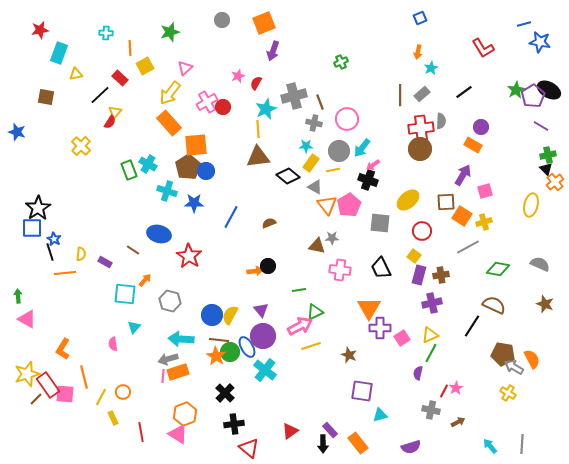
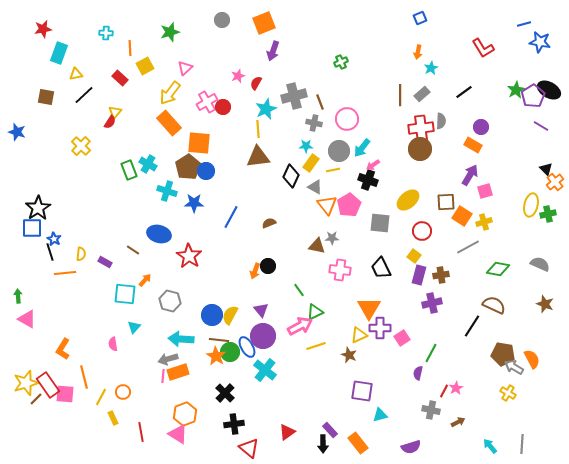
red star at (40, 30): moved 3 px right, 1 px up
black line at (100, 95): moved 16 px left
orange square at (196, 145): moved 3 px right, 2 px up; rotated 10 degrees clockwise
green cross at (548, 155): moved 59 px down
purple arrow at (463, 175): moved 7 px right
black diamond at (288, 176): moved 3 px right; rotated 75 degrees clockwise
orange arrow at (255, 271): rotated 119 degrees clockwise
green line at (299, 290): rotated 64 degrees clockwise
yellow triangle at (430, 335): moved 71 px left
yellow line at (311, 346): moved 5 px right
yellow star at (27, 374): moved 1 px left, 9 px down
red triangle at (290, 431): moved 3 px left, 1 px down
